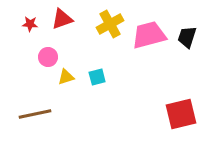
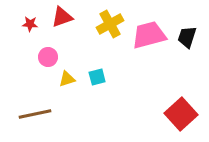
red triangle: moved 2 px up
yellow triangle: moved 1 px right, 2 px down
red square: rotated 28 degrees counterclockwise
